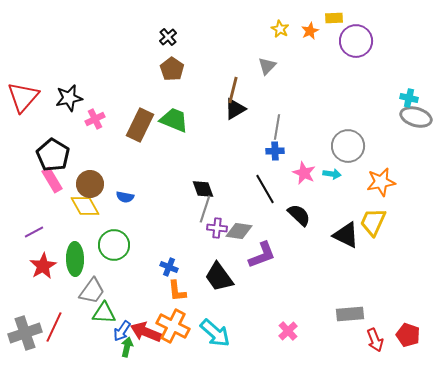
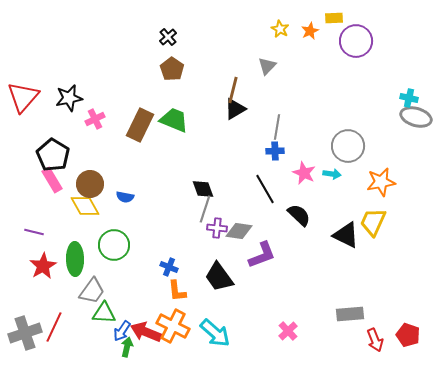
purple line at (34, 232): rotated 42 degrees clockwise
